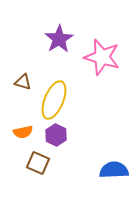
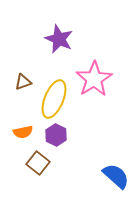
purple star: rotated 16 degrees counterclockwise
pink star: moved 8 px left, 22 px down; rotated 24 degrees clockwise
brown triangle: rotated 36 degrees counterclockwise
yellow ellipse: moved 1 px up
brown square: rotated 15 degrees clockwise
blue semicircle: moved 2 px right, 6 px down; rotated 44 degrees clockwise
